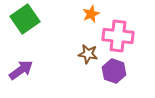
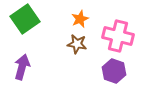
orange star: moved 11 px left, 5 px down
pink cross: rotated 8 degrees clockwise
brown star: moved 11 px left, 10 px up
purple arrow: moved 1 px right, 3 px up; rotated 40 degrees counterclockwise
